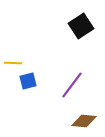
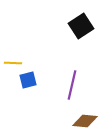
blue square: moved 1 px up
purple line: rotated 24 degrees counterclockwise
brown diamond: moved 1 px right
